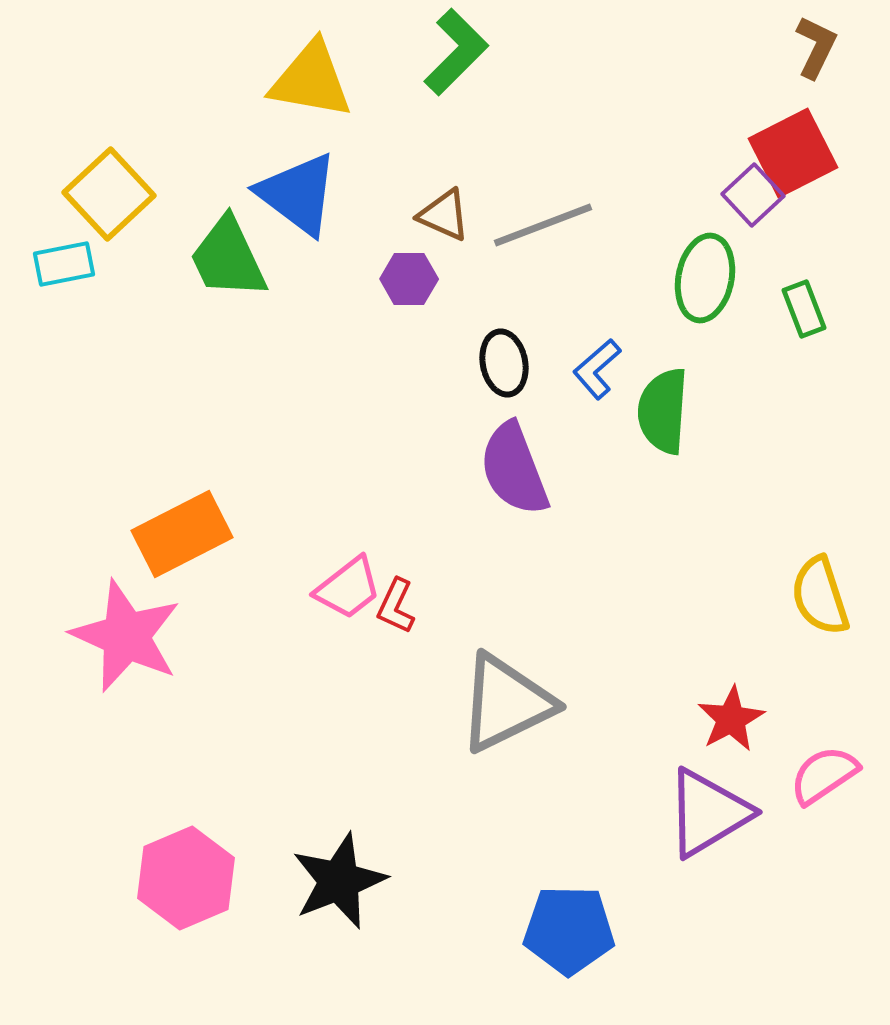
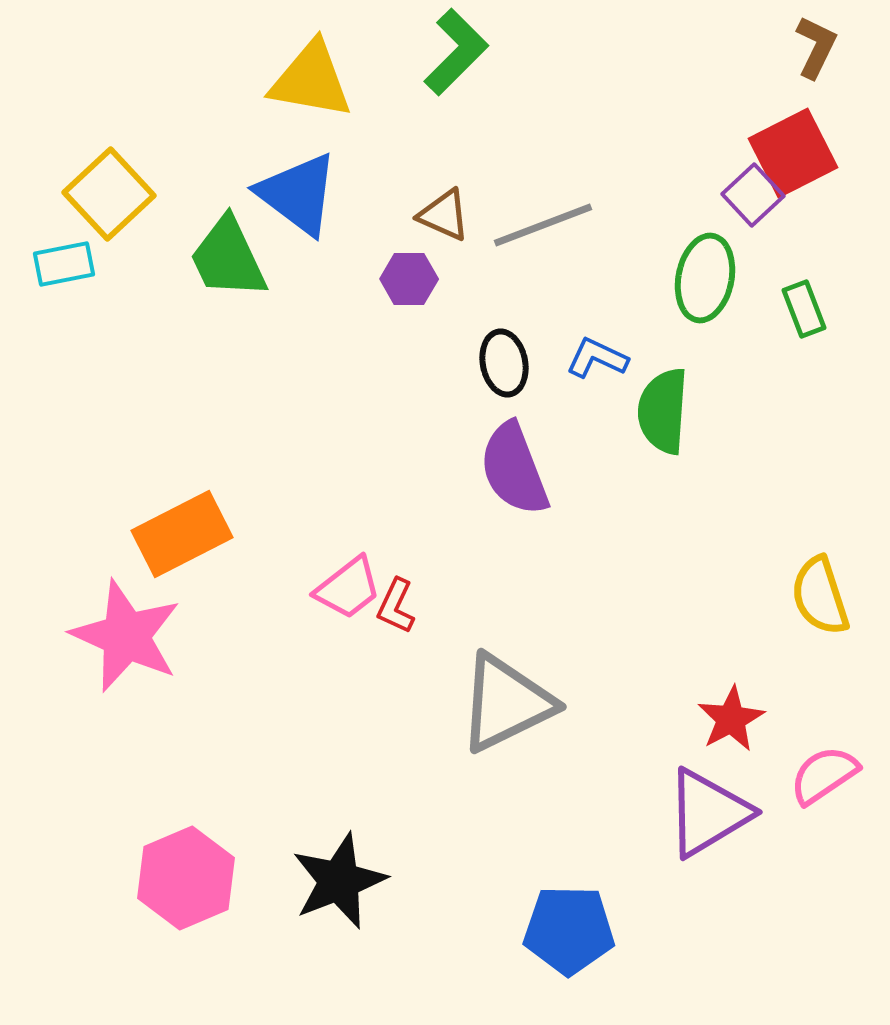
blue L-shape: moved 11 px up; rotated 66 degrees clockwise
